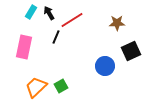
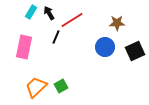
black square: moved 4 px right
blue circle: moved 19 px up
